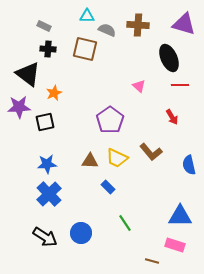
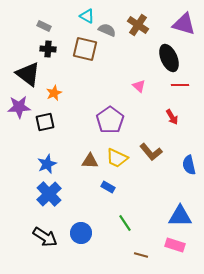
cyan triangle: rotated 28 degrees clockwise
brown cross: rotated 30 degrees clockwise
blue star: rotated 18 degrees counterclockwise
blue rectangle: rotated 16 degrees counterclockwise
brown line: moved 11 px left, 6 px up
